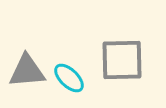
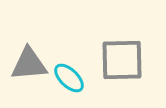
gray triangle: moved 2 px right, 7 px up
